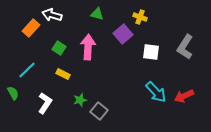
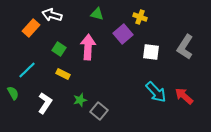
green square: moved 1 px down
red arrow: rotated 66 degrees clockwise
